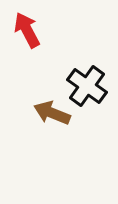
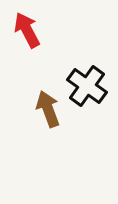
brown arrow: moved 4 px left, 4 px up; rotated 48 degrees clockwise
